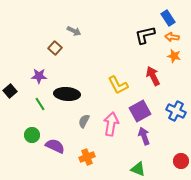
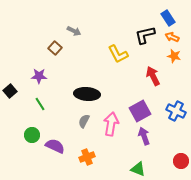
orange arrow: rotated 16 degrees clockwise
yellow L-shape: moved 31 px up
black ellipse: moved 20 px right
